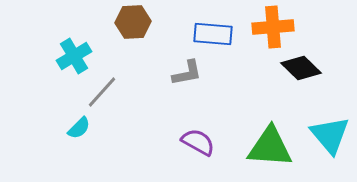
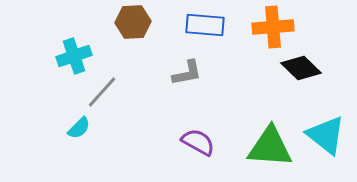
blue rectangle: moved 8 px left, 9 px up
cyan cross: rotated 12 degrees clockwise
cyan triangle: moved 4 px left; rotated 12 degrees counterclockwise
